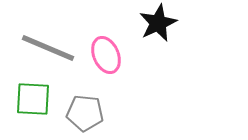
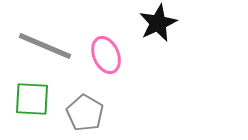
gray line: moved 3 px left, 2 px up
green square: moved 1 px left
gray pentagon: rotated 24 degrees clockwise
